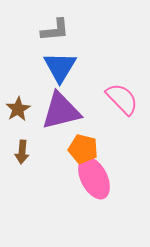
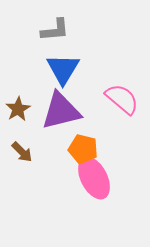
blue triangle: moved 3 px right, 2 px down
pink semicircle: rotated 6 degrees counterclockwise
brown arrow: rotated 50 degrees counterclockwise
